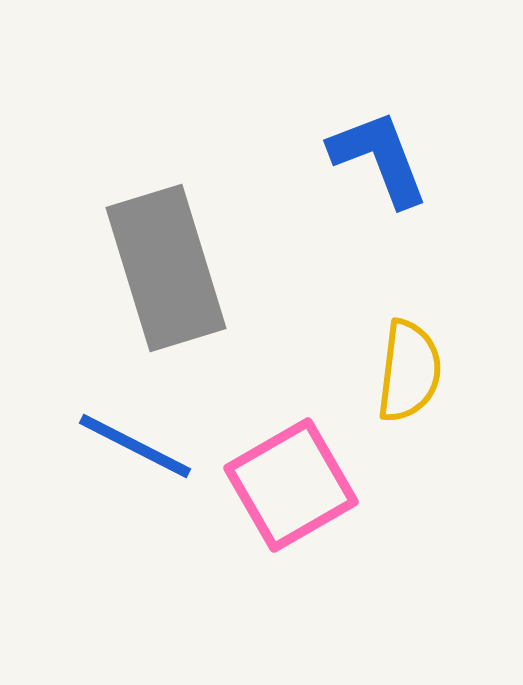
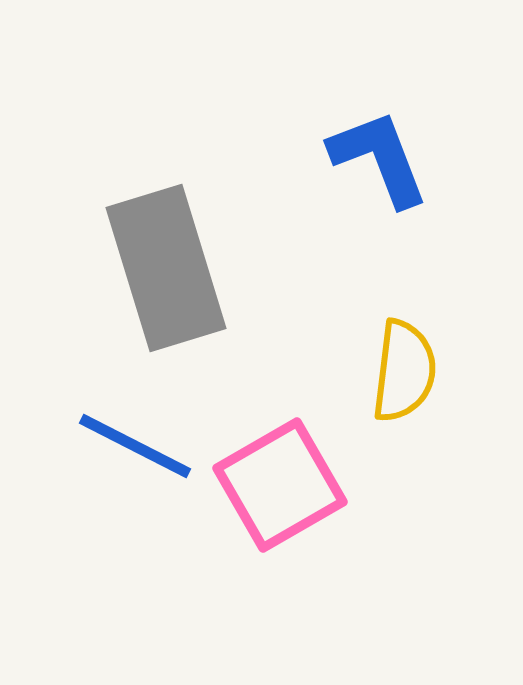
yellow semicircle: moved 5 px left
pink square: moved 11 px left
